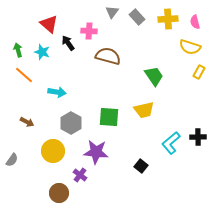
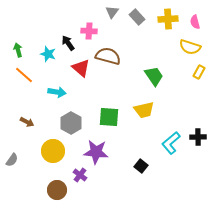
red triangle: moved 32 px right, 44 px down
cyan star: moved 6 px right, 2 px down
brown circle: moved 2 px left, 3 px up
